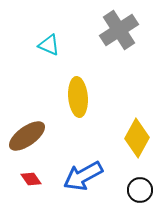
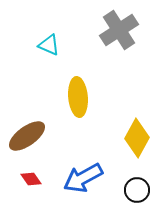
blue arrow: moved 2 px down
black circle: moved 3 px left
